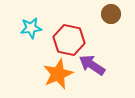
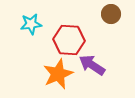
cyan star: moved 4 px up
red hexagon: rotated 8 degrees counterclockwise
